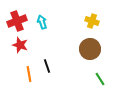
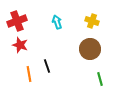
cyan arrow: moved 15 px right
green line: rotated 16 degrees clockwise
